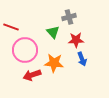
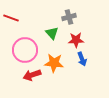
red line: moved 9 px up
green triangle: moved 1 px left, 1 px down
